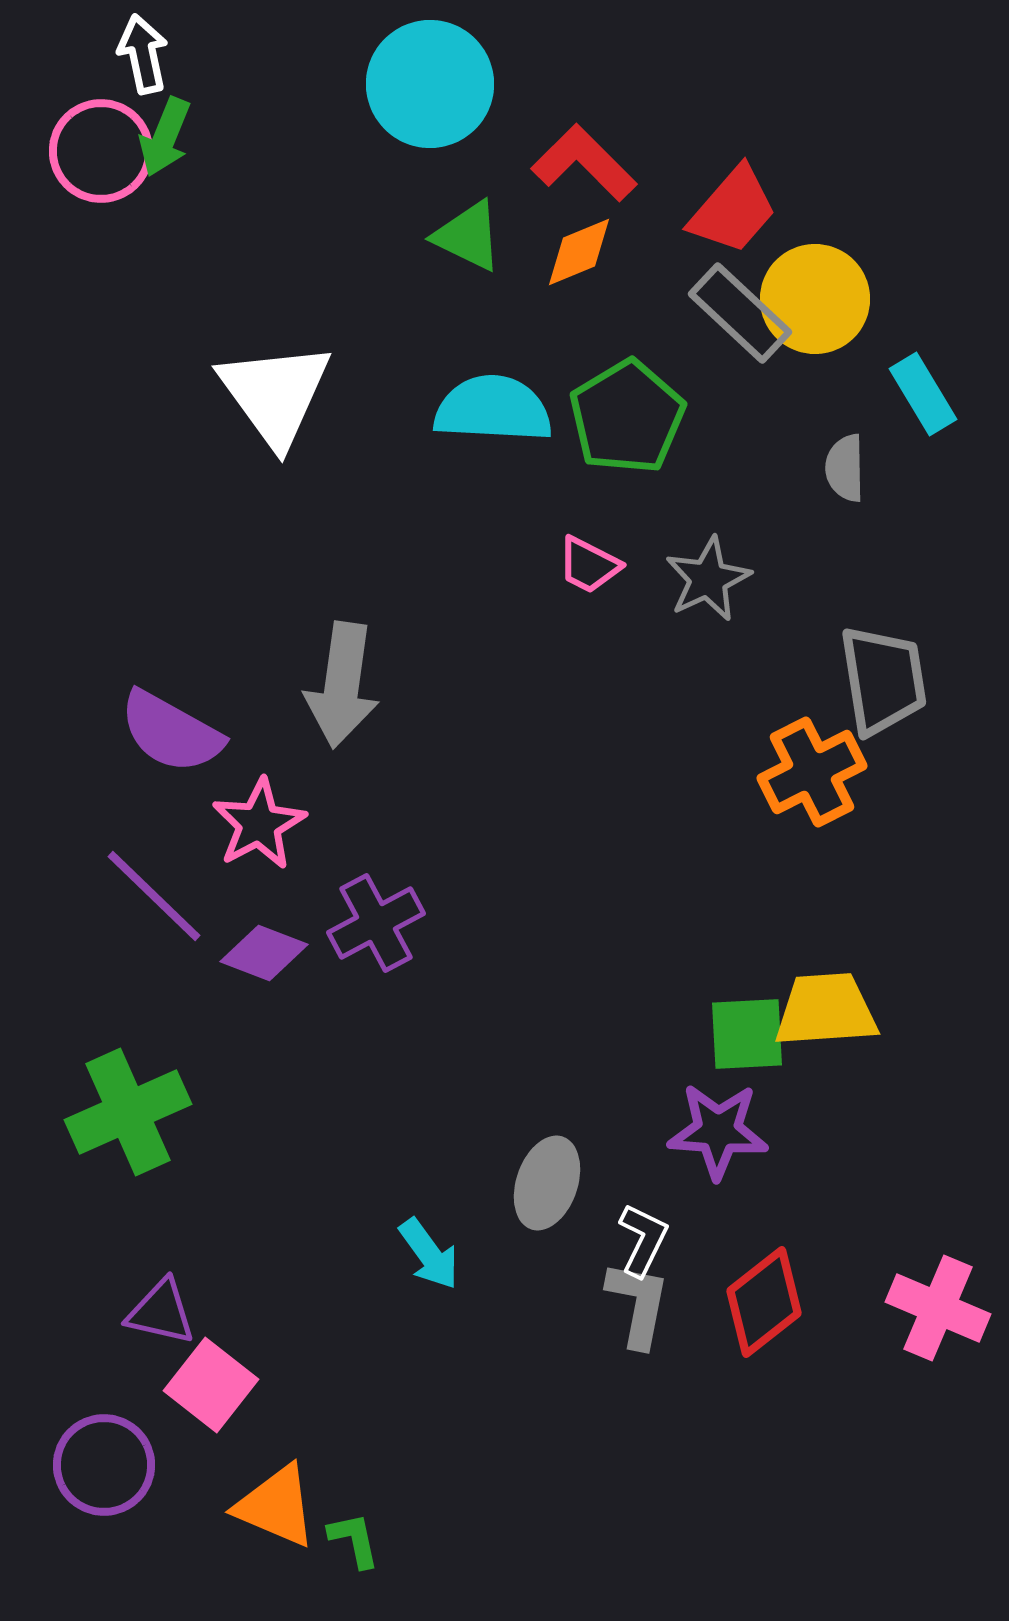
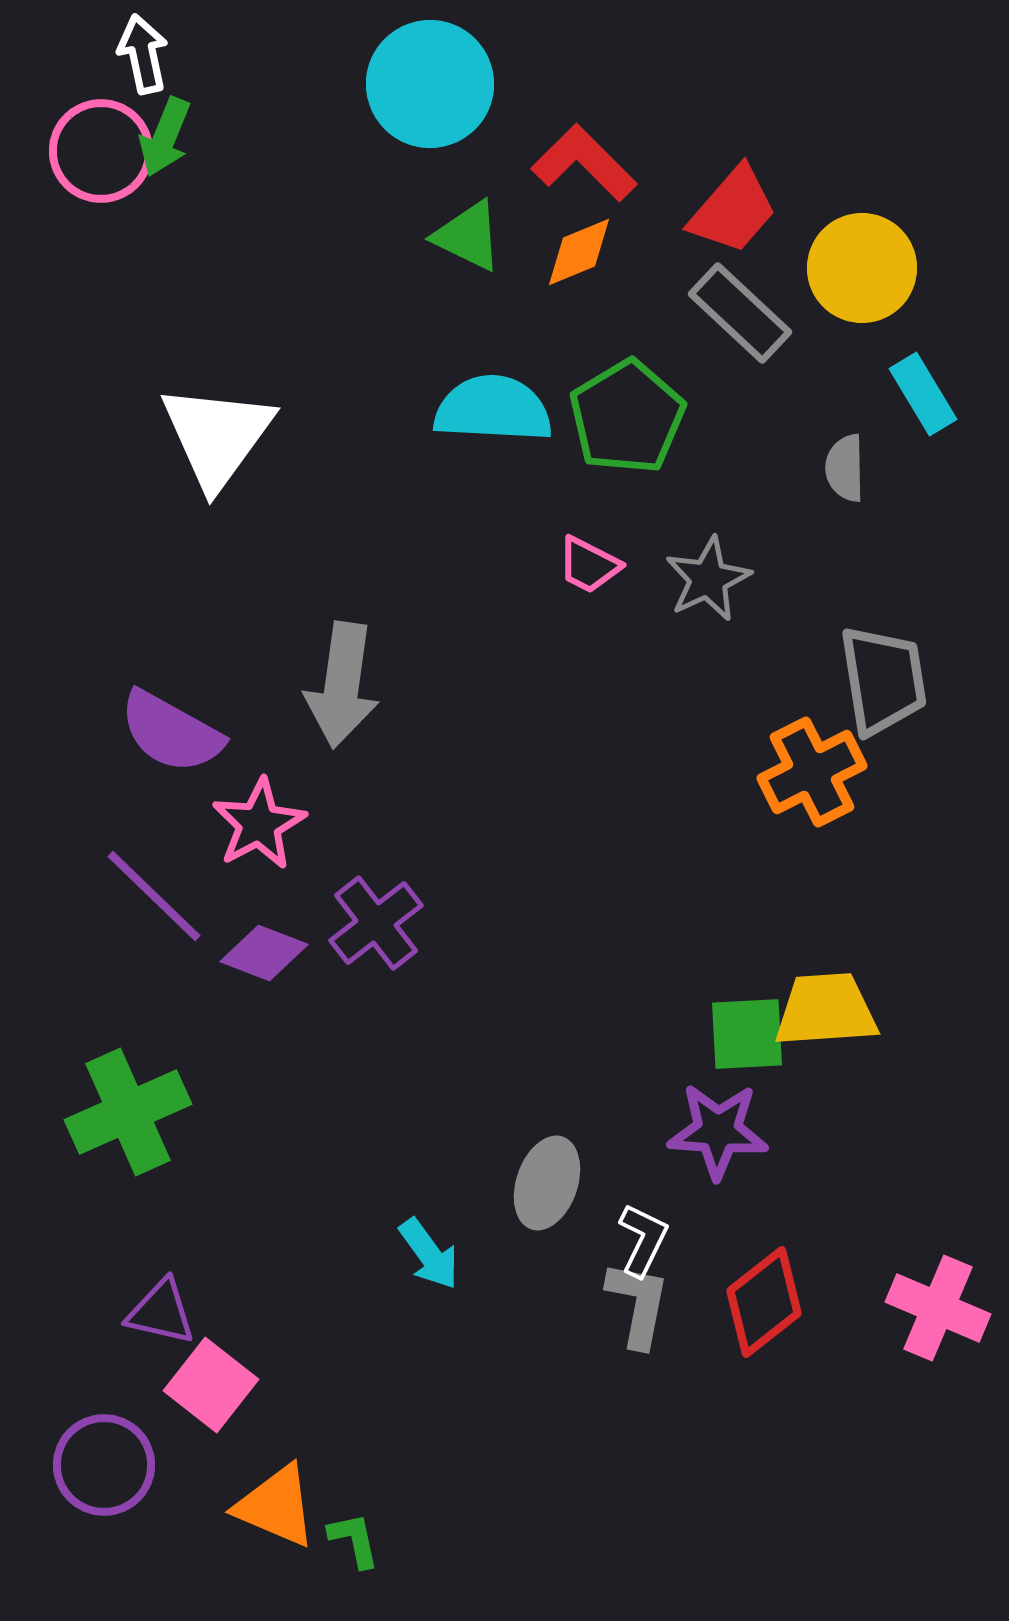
yellow circle: moved 47 px right, 31 px up
white triangle: moved 58 px left, 42 px down; rotated 12 degrees clockwise
purple cross: rotated 10 degrees counterclockwise
